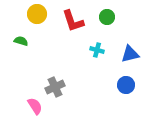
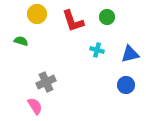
gray cross: moved 9 px left, 5 px up
